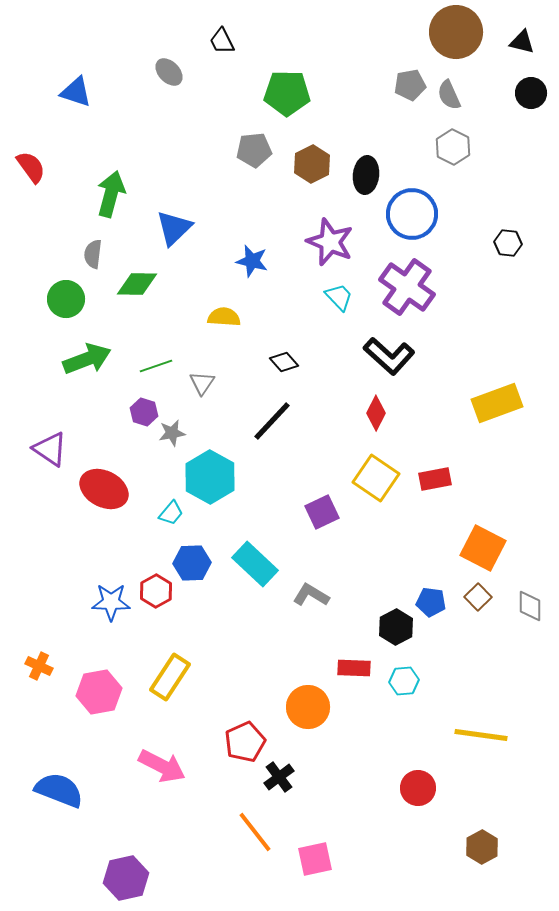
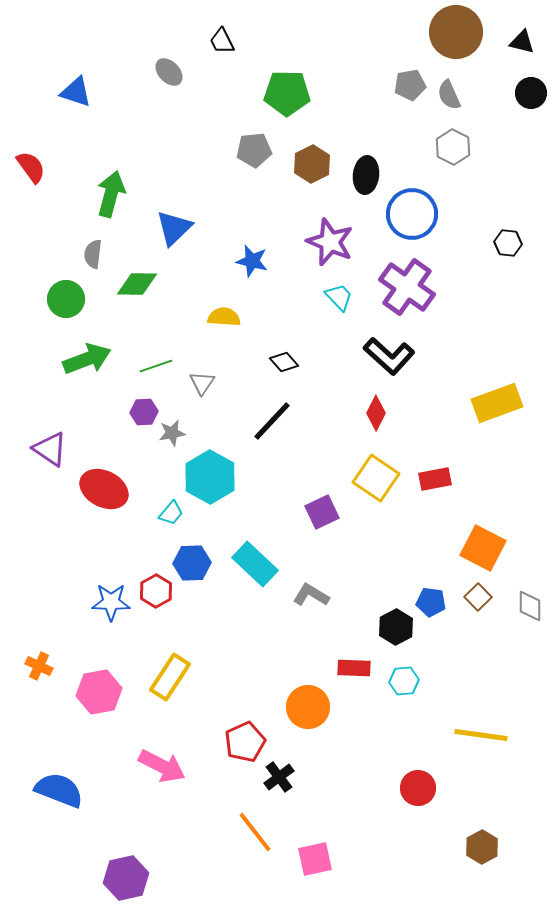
purple hexagon at (144, 412): rotated 20 degrees counterclockwise
